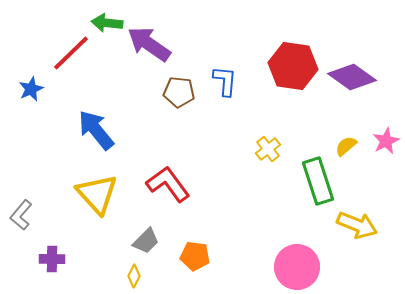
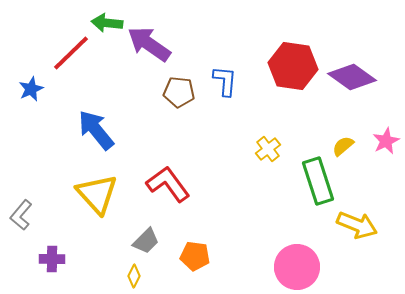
yellow semicircle: moved 3 px left
